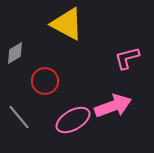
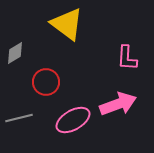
yellow triangle: rotated 9 degrees clockwise
pink L-shape: rotated 72 degrees counterclockwise
red circle: moved 1 px right, 1 px down
pink arrow: moved 5 px right, 2 px up
gray line: moved 1 px down; rotated 64 degrees counterclockwise
